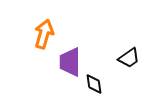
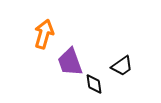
black trapezoid: moved 7 px left, 8 px down
purple trapezoid: rotated 20 degrees counterclockwise
